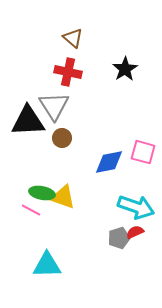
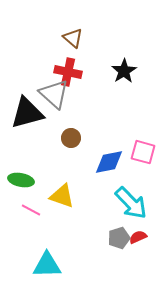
black star: moved 1 px left, 2 px down
gray triangle: moved 12 px up; rotated 16 degrees counterclockwise
black triangle: moved 1 px left, 8 px up; rotated 12 degrees counterclockwise
brown circle: moved 9 px right
green ellipse: moved 21 px left, 13 px up
yellow triangle: moved 1 px left, 1 px up
cyan arrow: moved 5 px left, 4 px up; rotated 27 degrees clockwise
red semicircle: moved 3 px right, 5 px down
